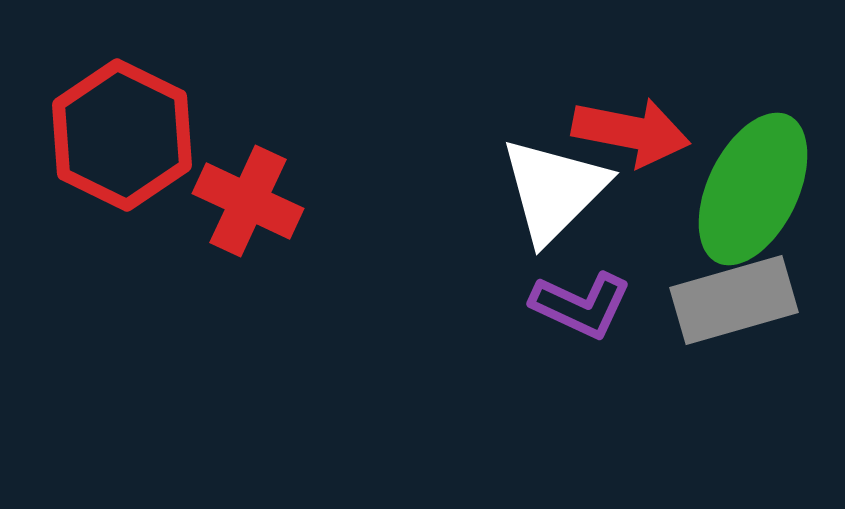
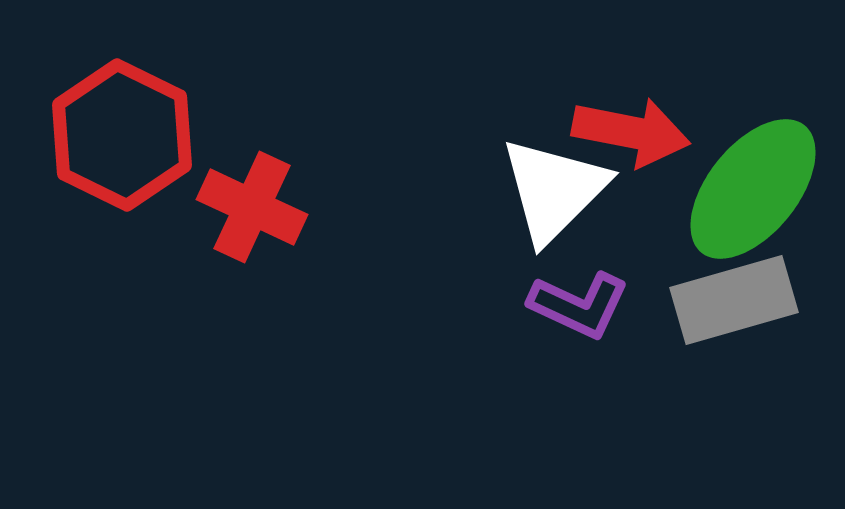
green ellipse: rotated 13 degrees clockwise
red cross: moved 4 px right, 6 px down
purple L-shape: moved 2 px left
